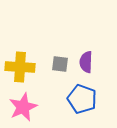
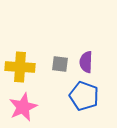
blue pentagon: moved 2 px right, 3 px up
